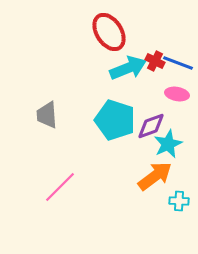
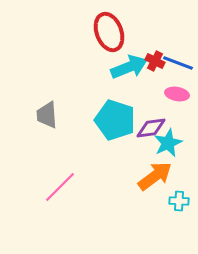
red ellipse: rotated 12 degrees clockwise
cyan arrow: moved 1 px right, 1 px up
purple diamond: moved 2 px down; rotated 12 degrees clockwise
cyan star: moved 1 px up
